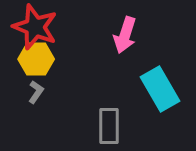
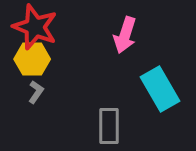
yellow hexagon: moved 4 px left
